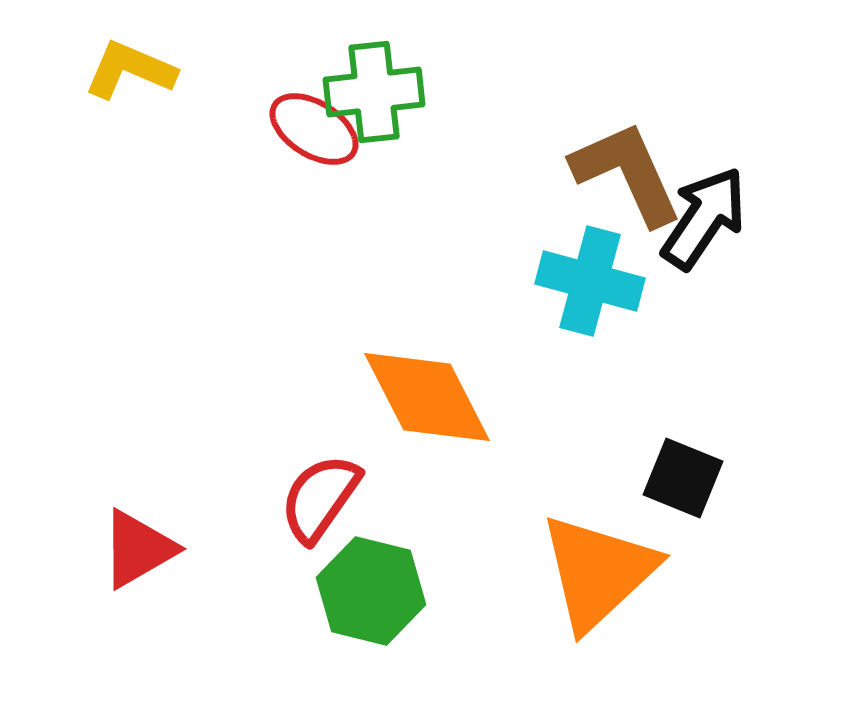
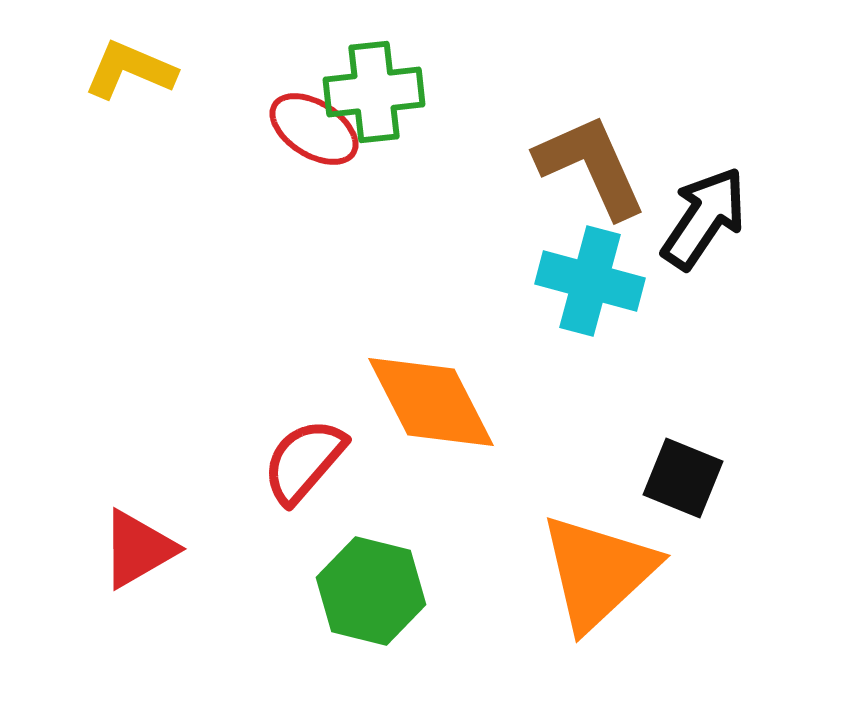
brown L-shape: moved 36 px left, 7 px up
orange diamond: moved 4 px right, 5 px down
red semicircle: moved 16 px left, 37 px up; rotated 6 degrees clockwise
